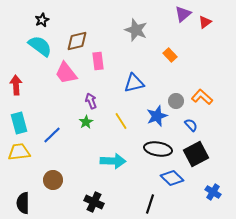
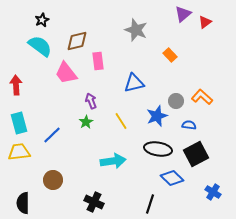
blue semicircle: moved 2 px left; rotated 40 degrees counterclockwise
cyan arrow: rotated 10 degrees counterclockwise
